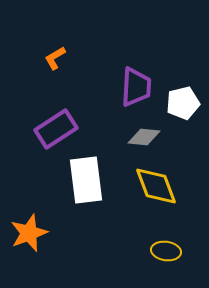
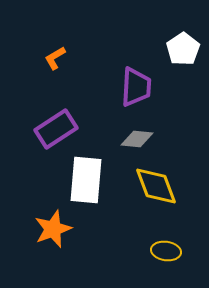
white pentagon: moved 54 px up; rotated 20 degrees counterclockwise
gray diamond: moved 7 px left, 2 px down
white rectangle: rotated 12 degrees clockwise
orange star: moved 24 px right, 4 px up
